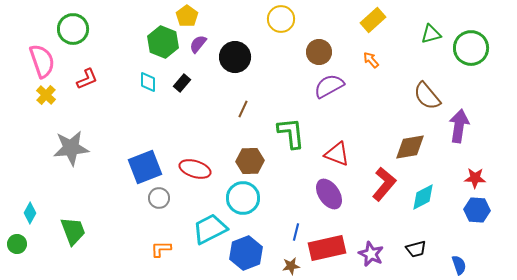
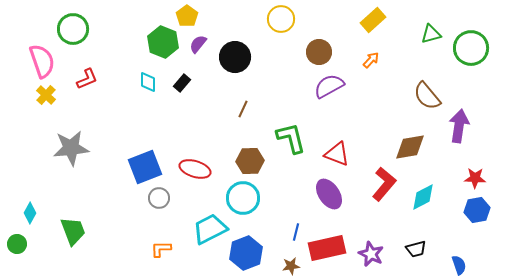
orange arrow at (371, 60): rotated 84 degrees clockwise
green L-shape at (291, 133): moved 5 px down; rotated 8 degrees counterclockwise
blue hexagon at (477, 210): rotated 15 degrees counterclockwise
